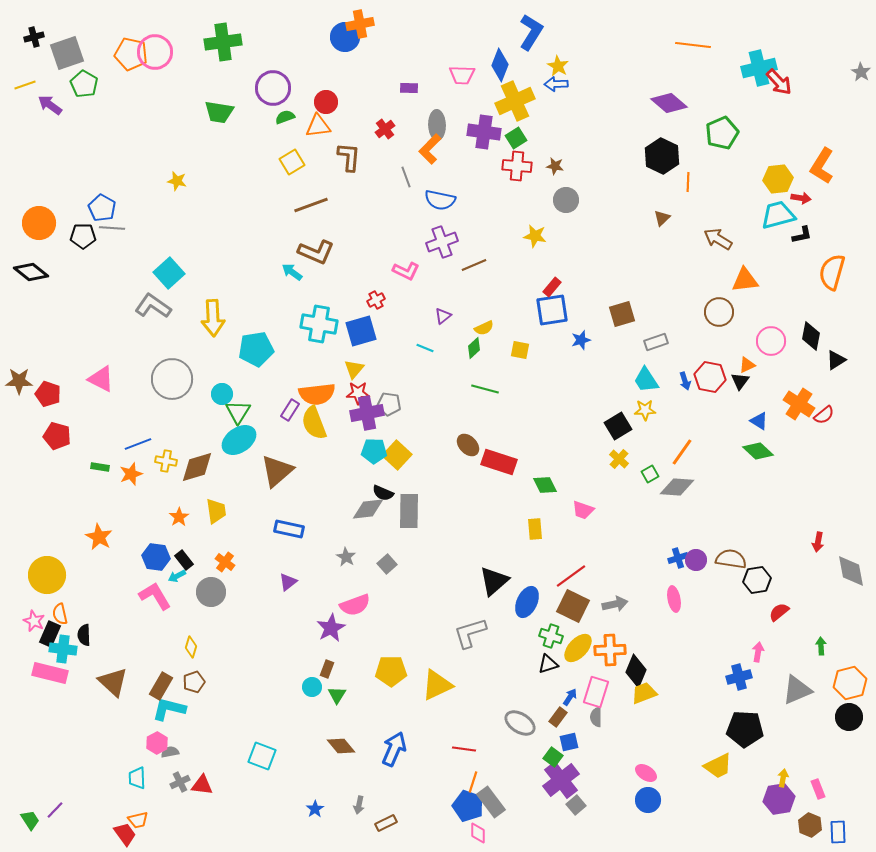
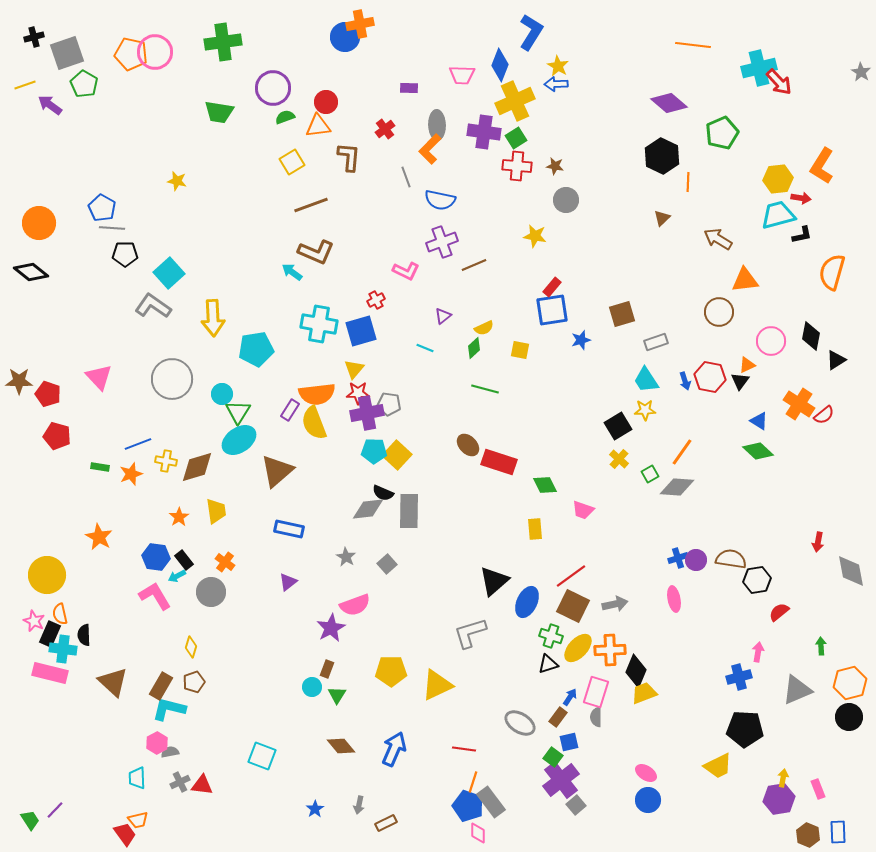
black pentagon at (83, 236): moved 42 px right, 18 px down
pink triangle at (101, 379): moved 2 px left, 2 px up; rotated 20 degrees clockwise
brown hexagon at (810, 825): moved 2 px left, 10 px down
